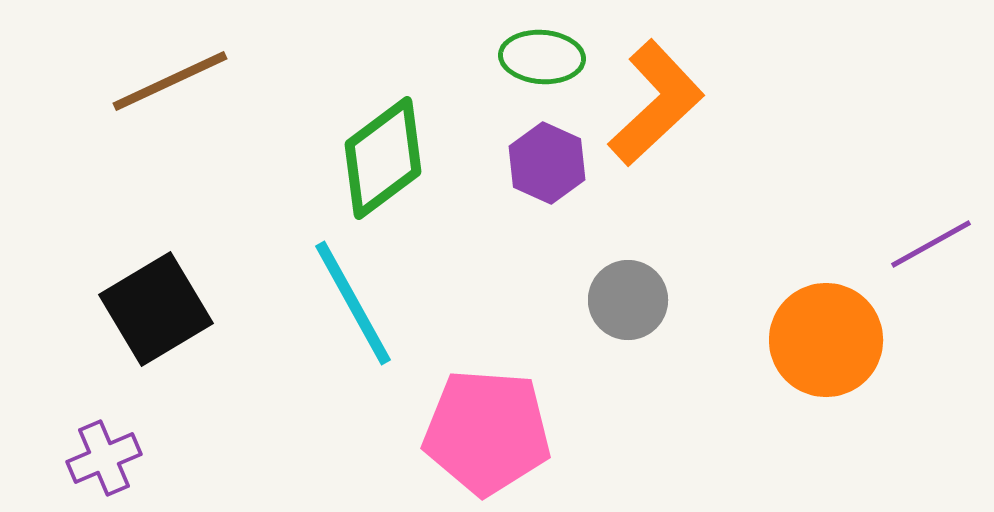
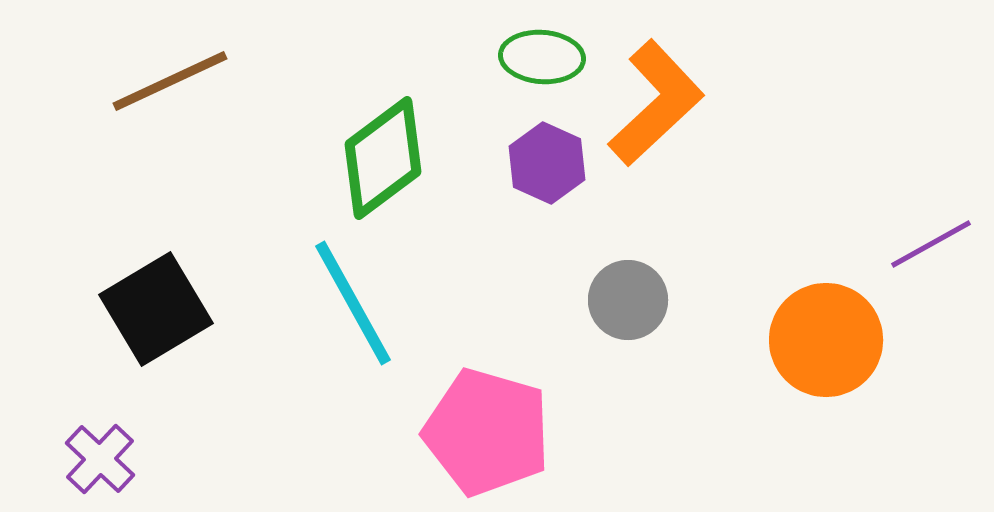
pink pentagon: rotated 12 degrees clockwise
purple cross: moved 4 px left, 1 px down; rotated 24 degrees counterclockwise
